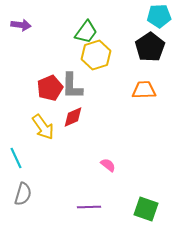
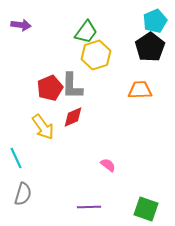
cyan pentagon: moved 4 px left, 5 px down; rotated 20 degrees counterclockwise
orange trapezoid: moved 4 px left
